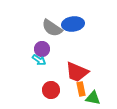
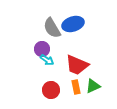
blue ellipse: rotated 10 degrees counterclockwise
gray semicircle: rotated 25 degrees clockwise
cyan arrow: moved 8 px right
red trapezoid: moved 7 px up
orange rectangle: moved 5 px left, 2 px up
green triangle: moved 12 px up; rotated 35 degrees counterclockwise
